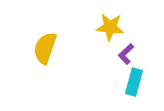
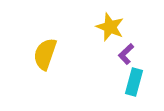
yellow star: rotated 16 degrees clockwise
yellow semicircle: moved 6 px down
